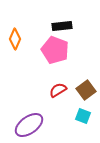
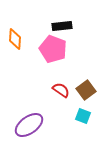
orange diamond: rotated 20 degrees counterclockwise
pink pentagon: moved 2 px left, 1 px up
red semicircle: moved 3 px right; rotated 66 degrees clockwise
